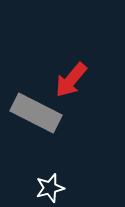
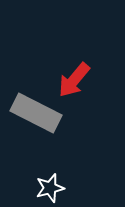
red arrow: moved 3 px right
